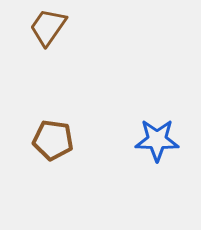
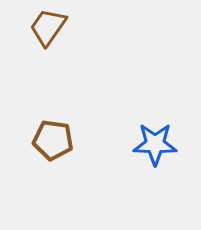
blue star: moved 2 px left, 4 px down
